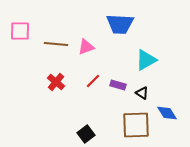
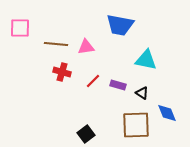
blue trapezoid: moved 1 px down; rotated 8 degrees clockwise
pink square: moved 3 px up
pink triangle: rotated 12 degrees clockwise
cyan triangle: rotated 40 degrees clockwise
red cross: moved 6 px right, 10 px up; rotated 24 degrees counterclockwise
blue diamond: rotated 10 degrees clockwise
